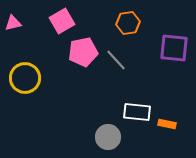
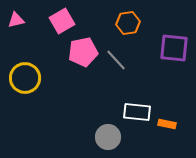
pink triangle: moved 3 px right, 3 px up
